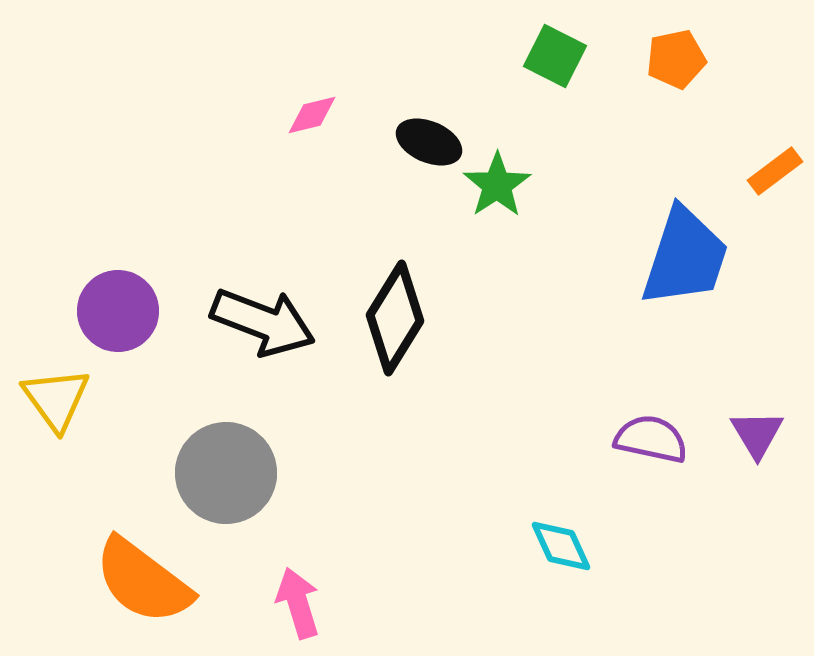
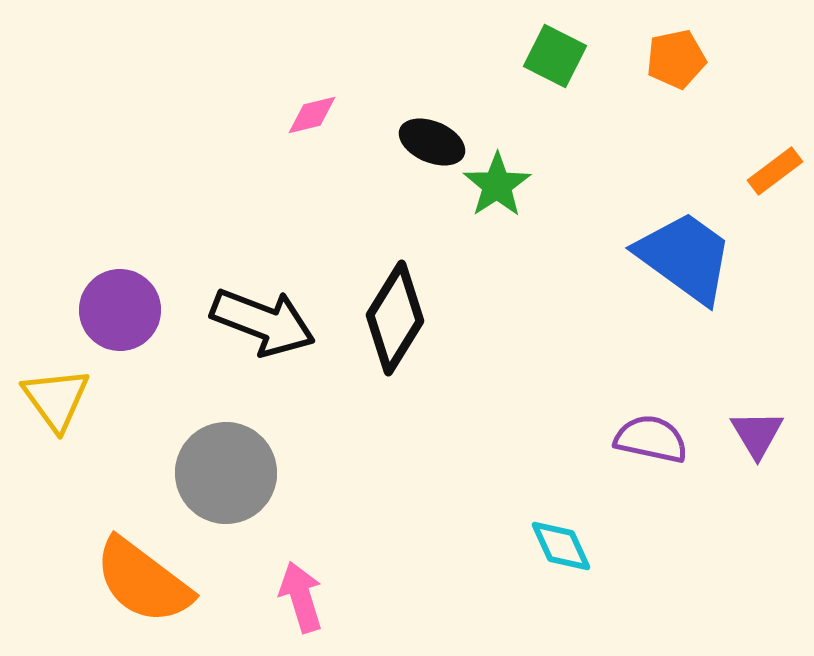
black ellipse: moved 3 px right
blue trapezoid: rotated 72 degrees counterclockwise
purple circle: moved 2 px right, 1 px up
pink arrow: moved 3 px right, 6 px up
